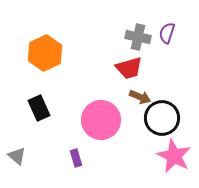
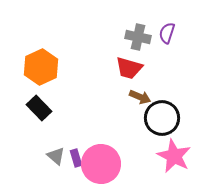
orange hexagon: moved 4 px left, 14 px down
red trapezoid: rotated 32 degrees clockwise
black rectangle: rotated 20 degrees counterclockwise
pink circle: moved 44 px down
gray triangle: moved 39 px right
